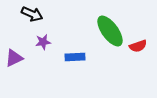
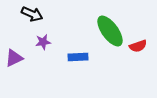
blue rectangle: moved 3 px right
